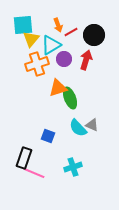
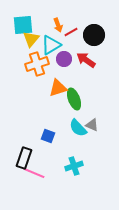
red arrow: rotated 72 degrees counterclockwise
green ellipse: moved 4 px right, 1 px down
cyan cross: moved 1 px right, 1 px up
